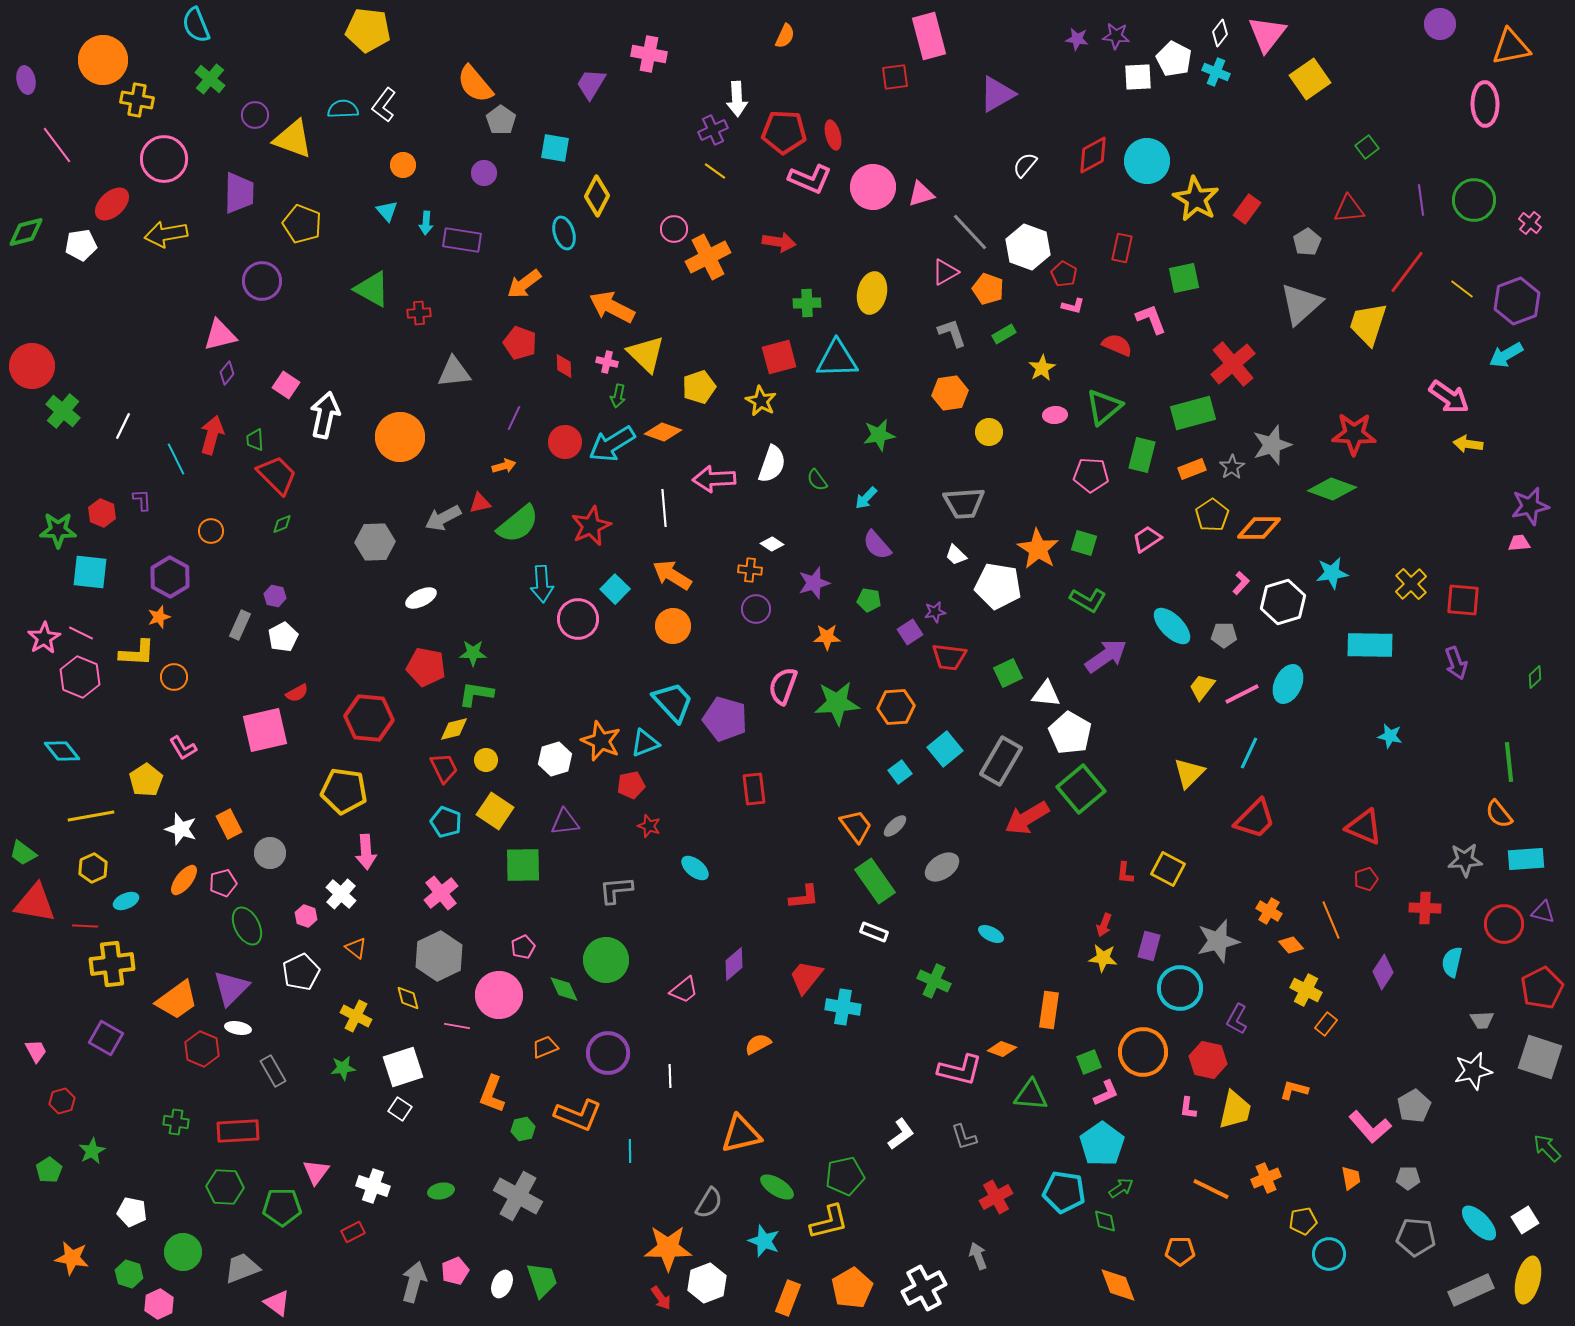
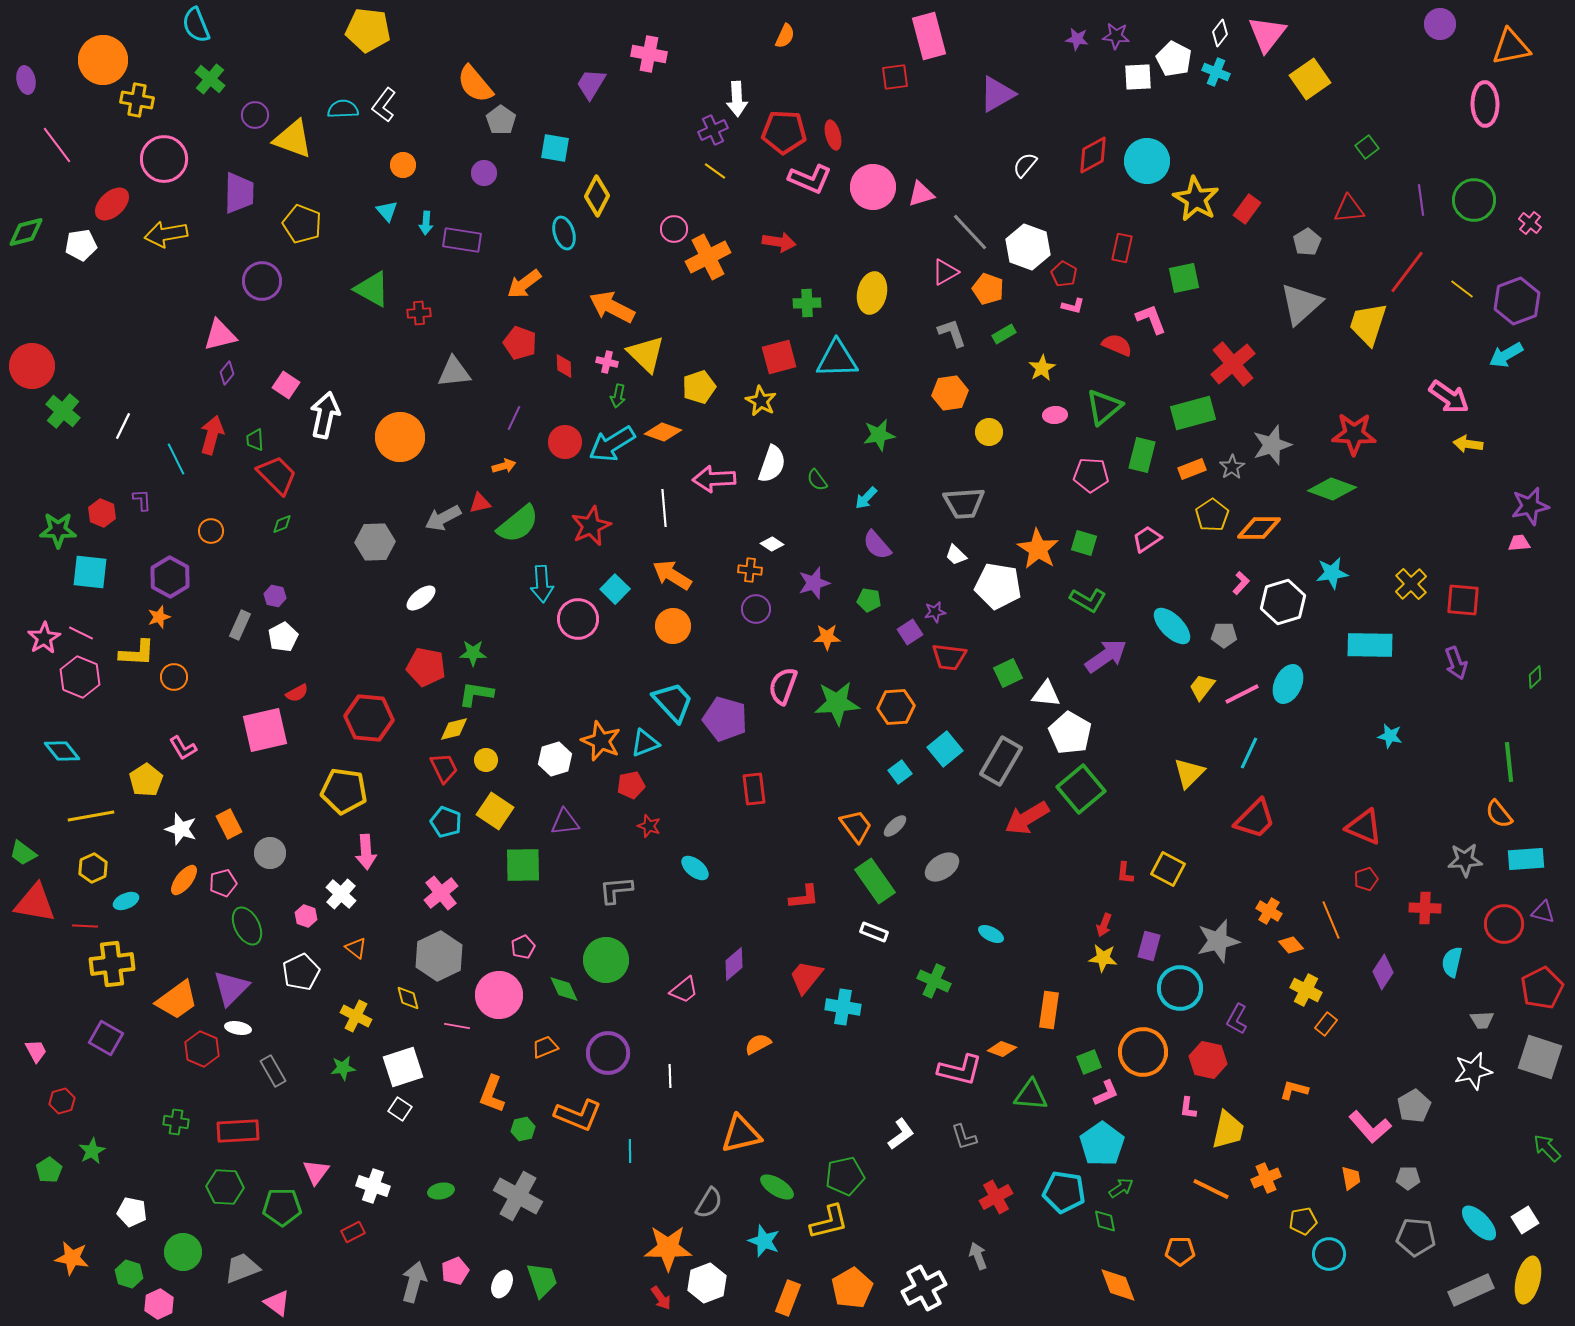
white ellipse at (421, 598): rotated 12 degrees counterclockwise
yellow trapezoid at (1235, 1110): moved 7 px left, 20 px down
